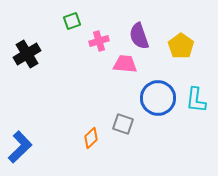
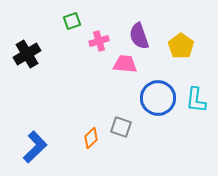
gray square: moved 2 px left, 3 px down
blue L-shape: moved 15 px right
